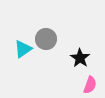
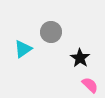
gray circle: moved 5 px right, 7 px up
pink semicircle: rotated 66 degrees counterclockwise
